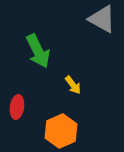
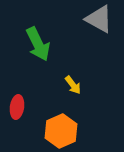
gray triangle: moved 3 px left
green arrow: moved 7 px up
